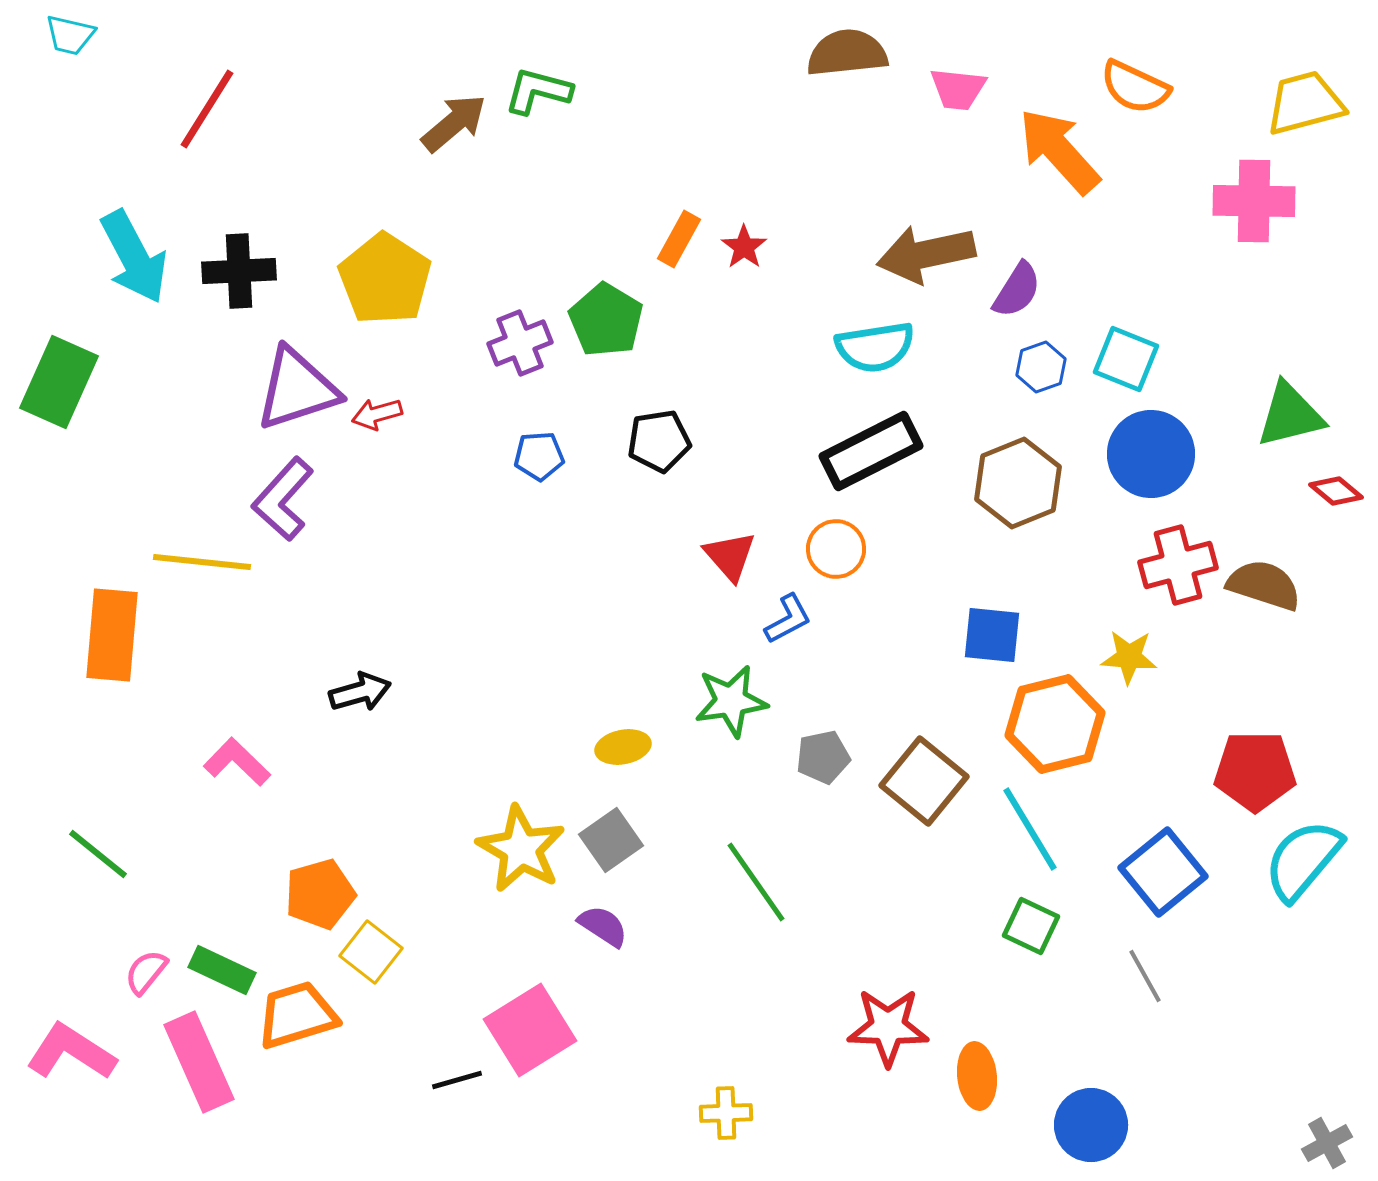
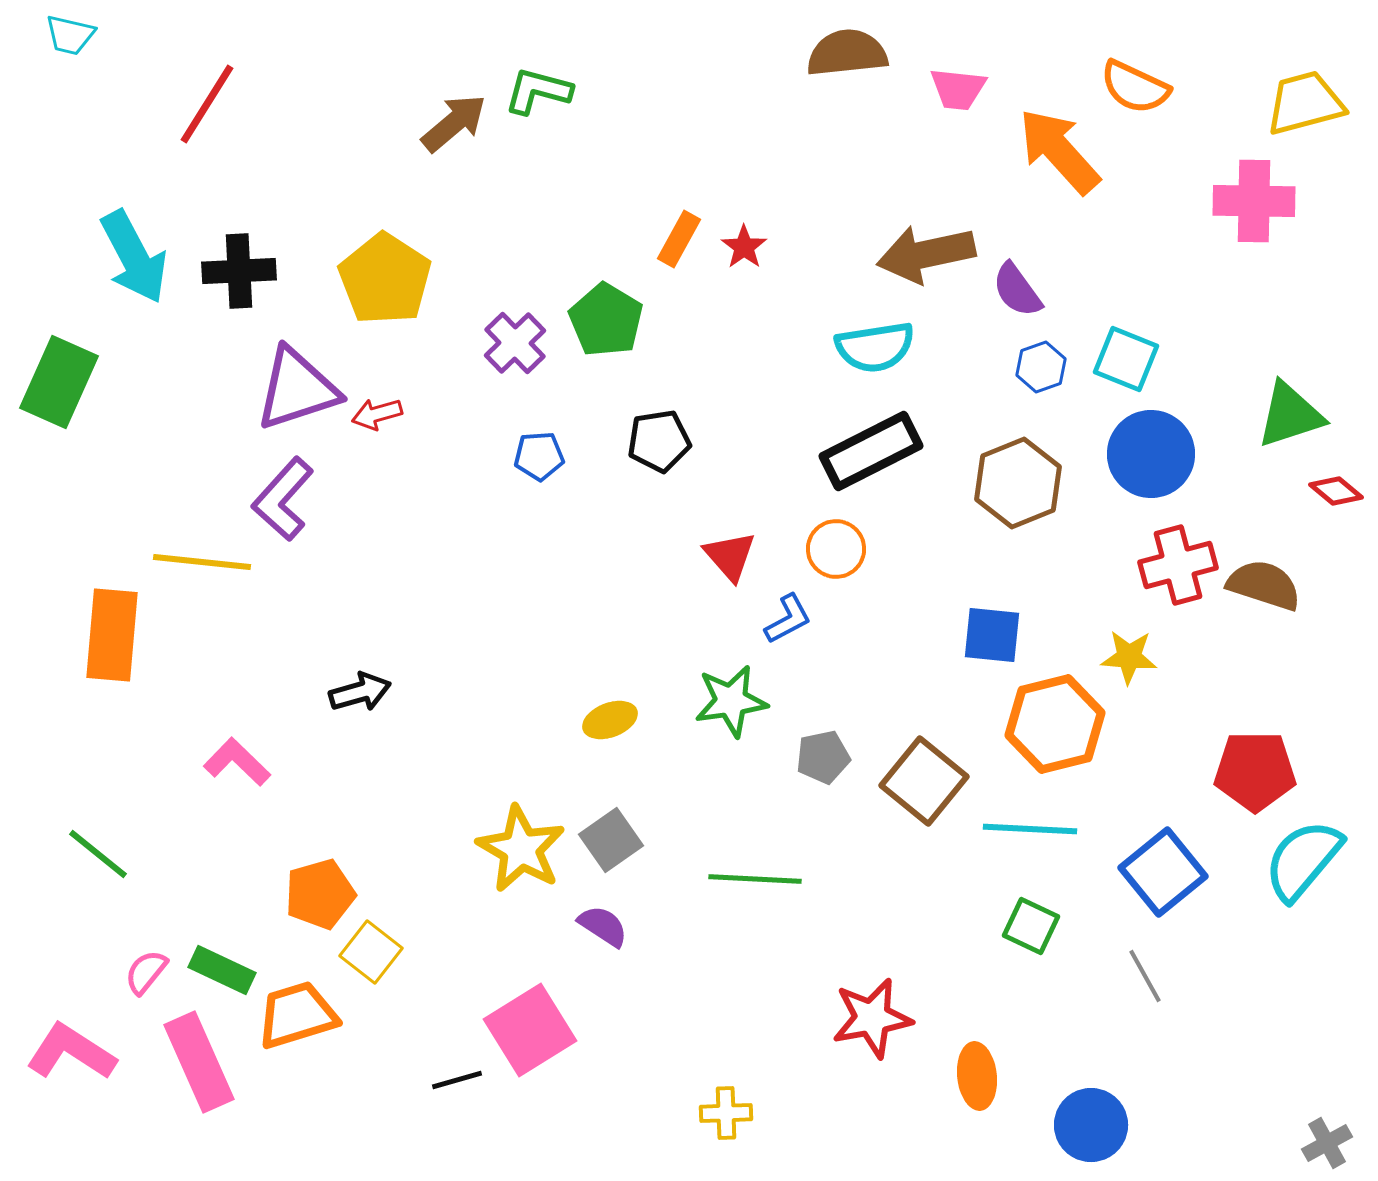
red line at (207, 109): moved 5 px up
purple semicircle at (1017, 290): rotated 112 degrees clockwise
purple cross at (520, 343): moved 5 px left; rotated 22 degrees counterclockwise
green triangle at (1290, 415): rotated 4 degrees counterclockwise
yellow ellipse at (623, 747): moved 13 px left, 27 px up; rotated 10 degrees counterclockwise
cyan line at (1030, 829): rotated 56 degrees counterclockwise
green line at (756, 882): moved 1 px left, 3 px up; rotated 52 degrees counterclockwise
red star at (888, 1027): moved 16 px left, 9 px up; rotated 12 degrees counterclockwise
